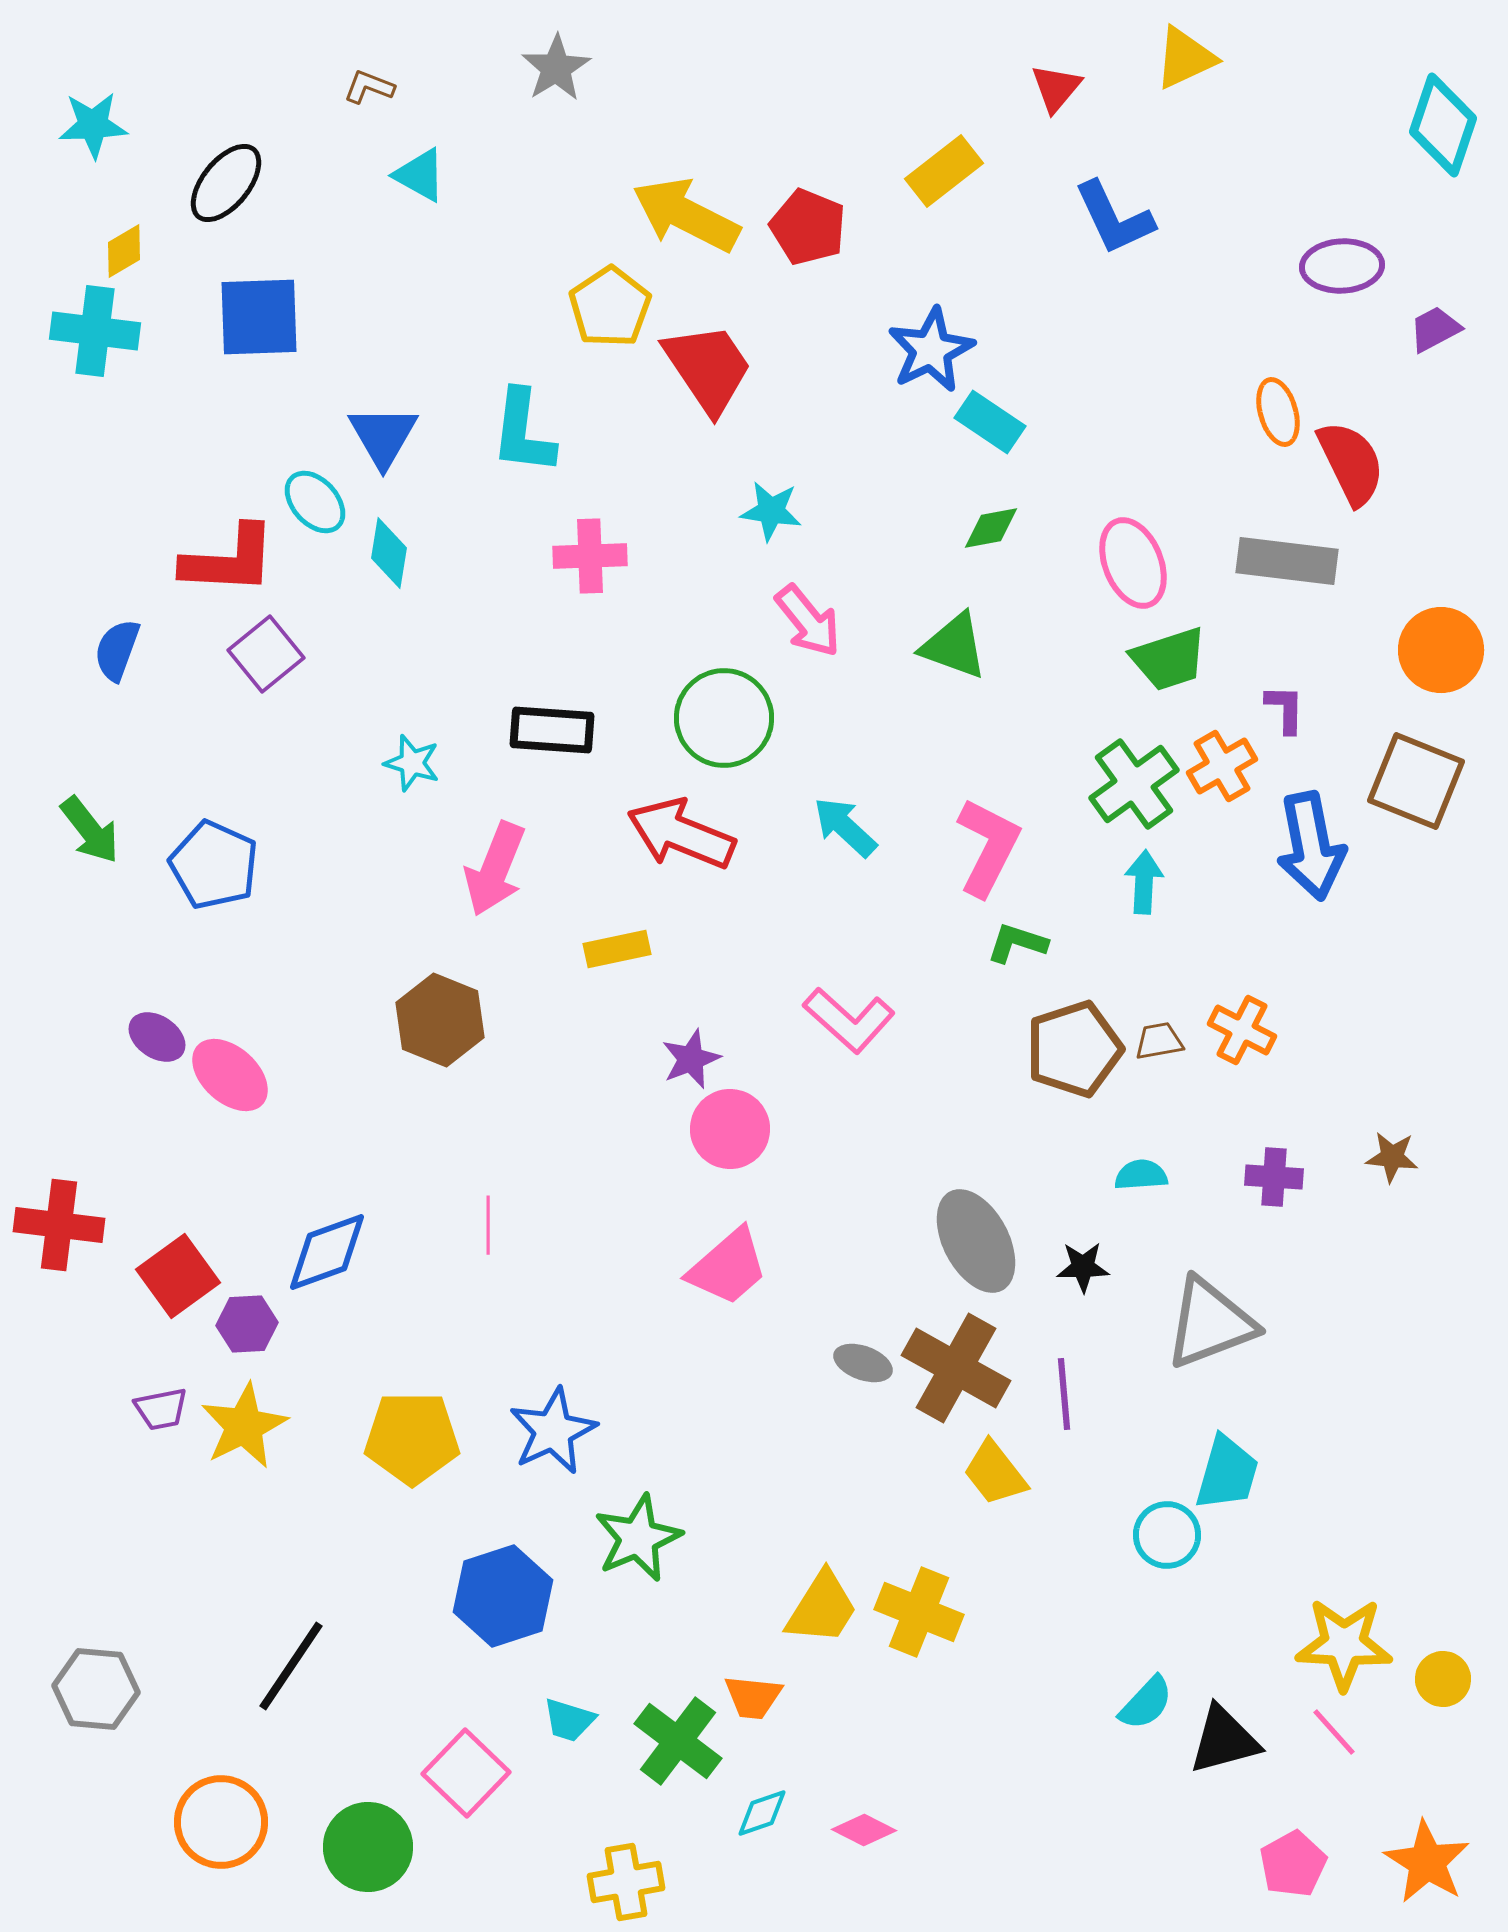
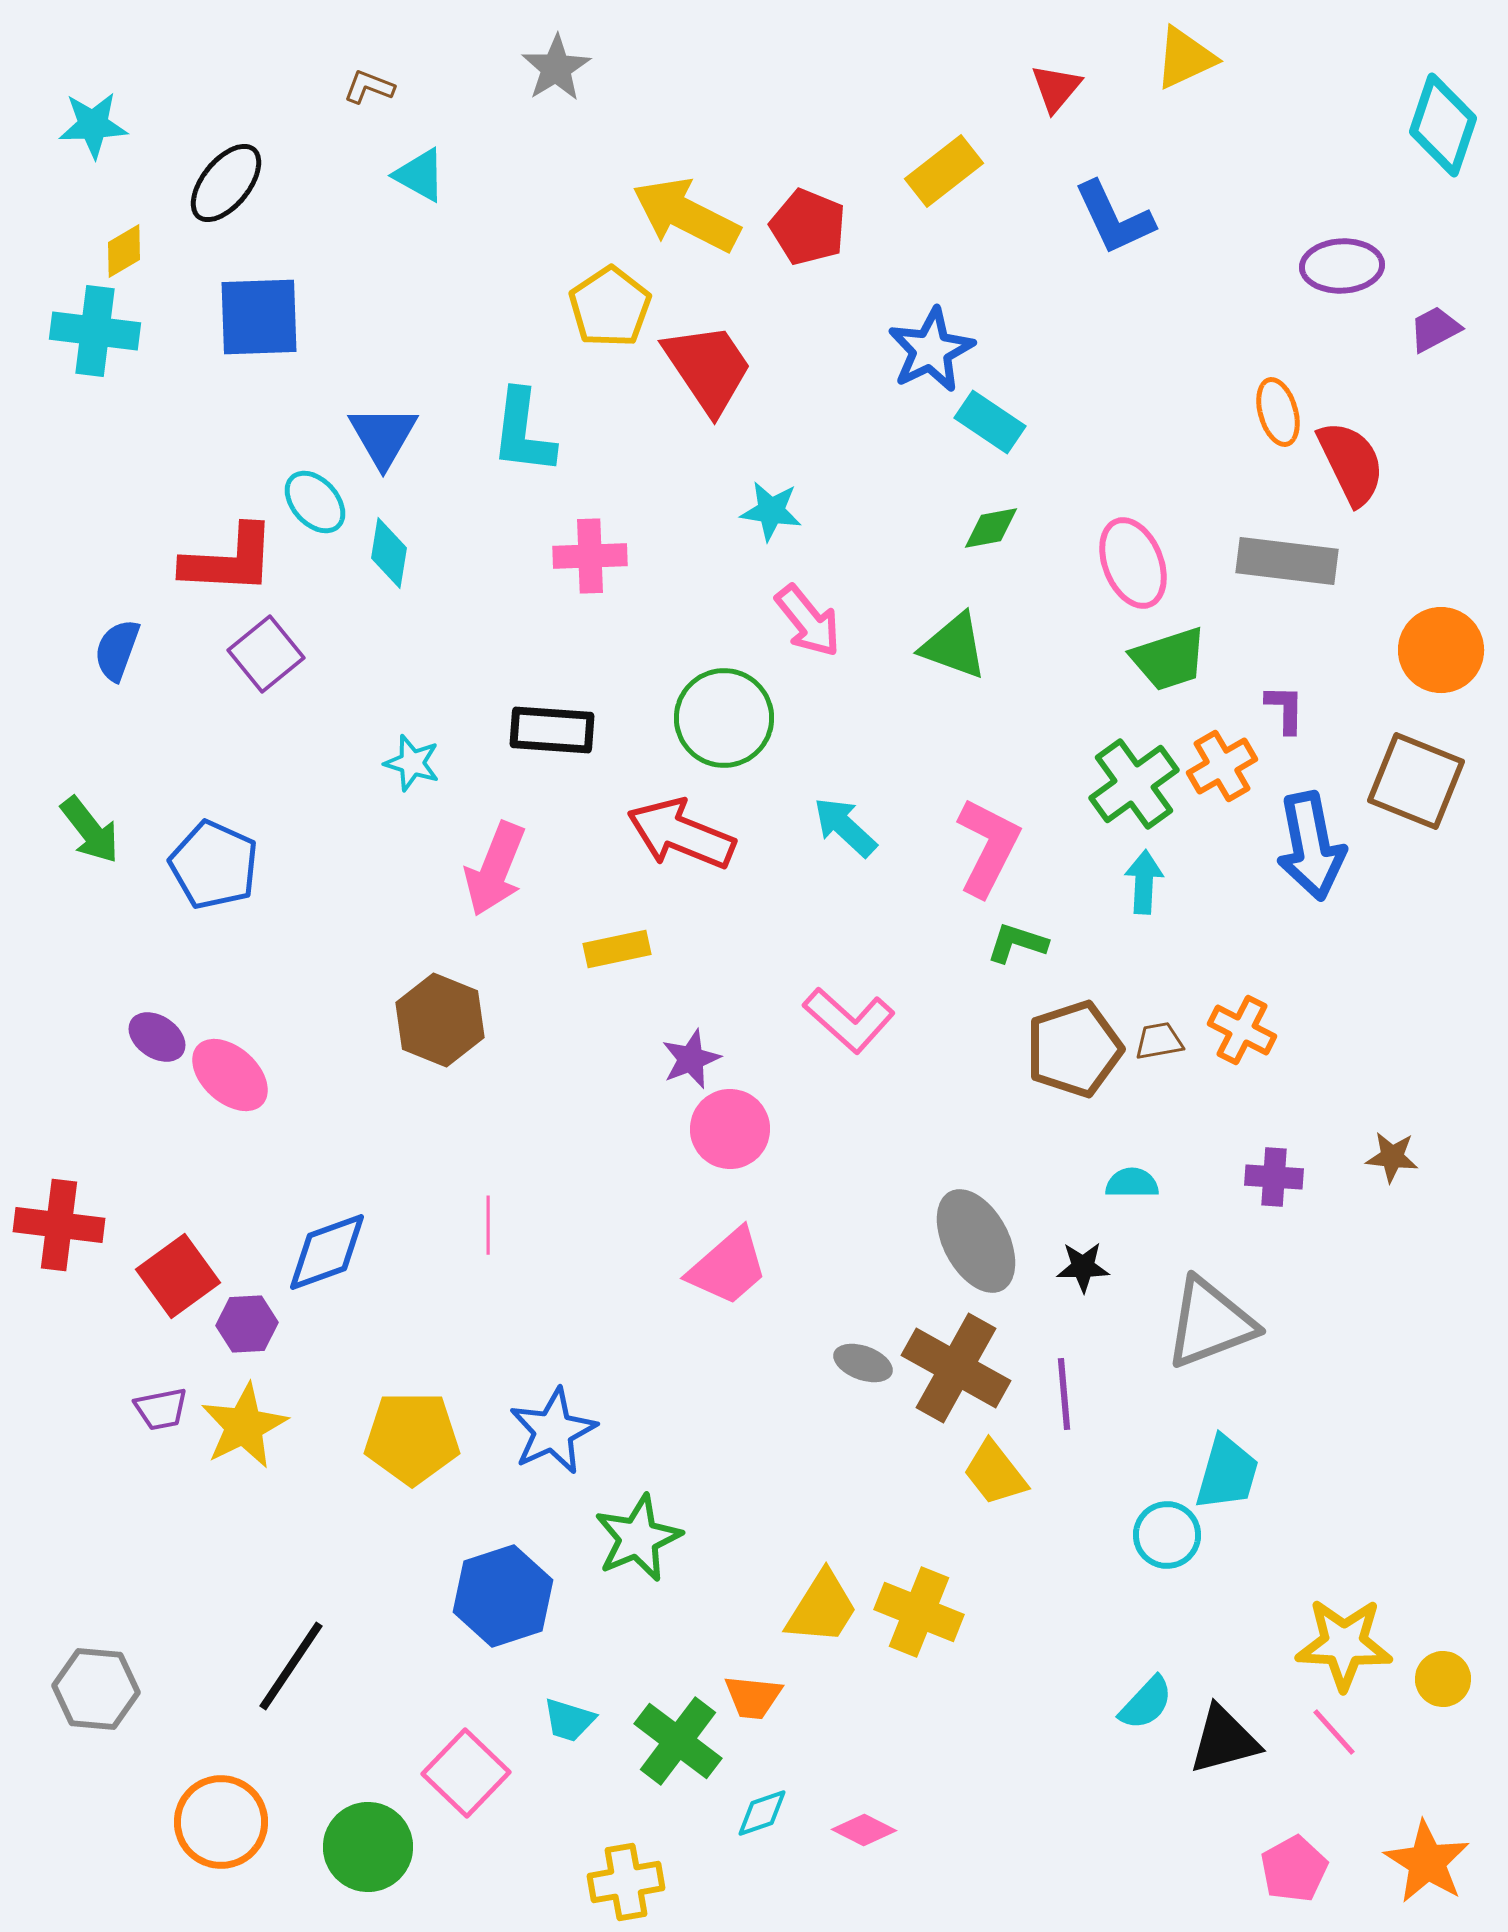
cyan semicircle at (1141, 1175): moved 9 px left, 8 px down; rotated 4 degrees clockwise
pink pentagon at (1293, 1864): moved 1 px right, 5 px down
